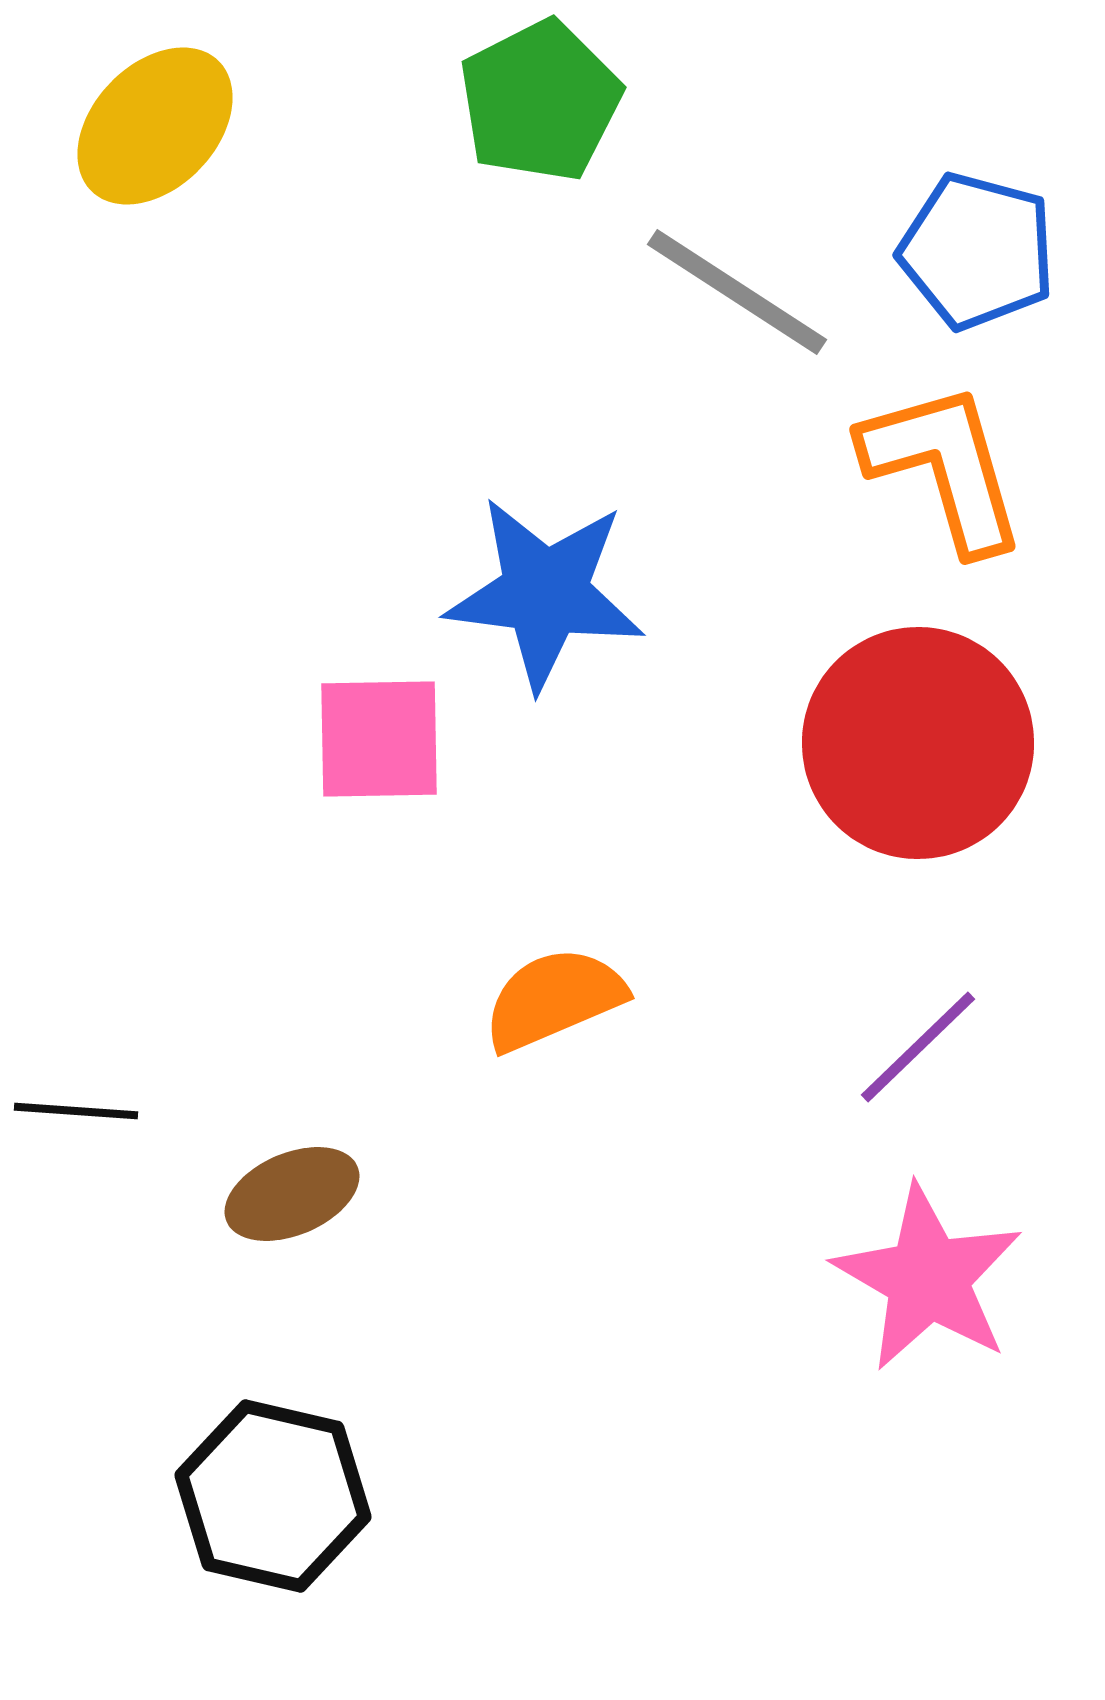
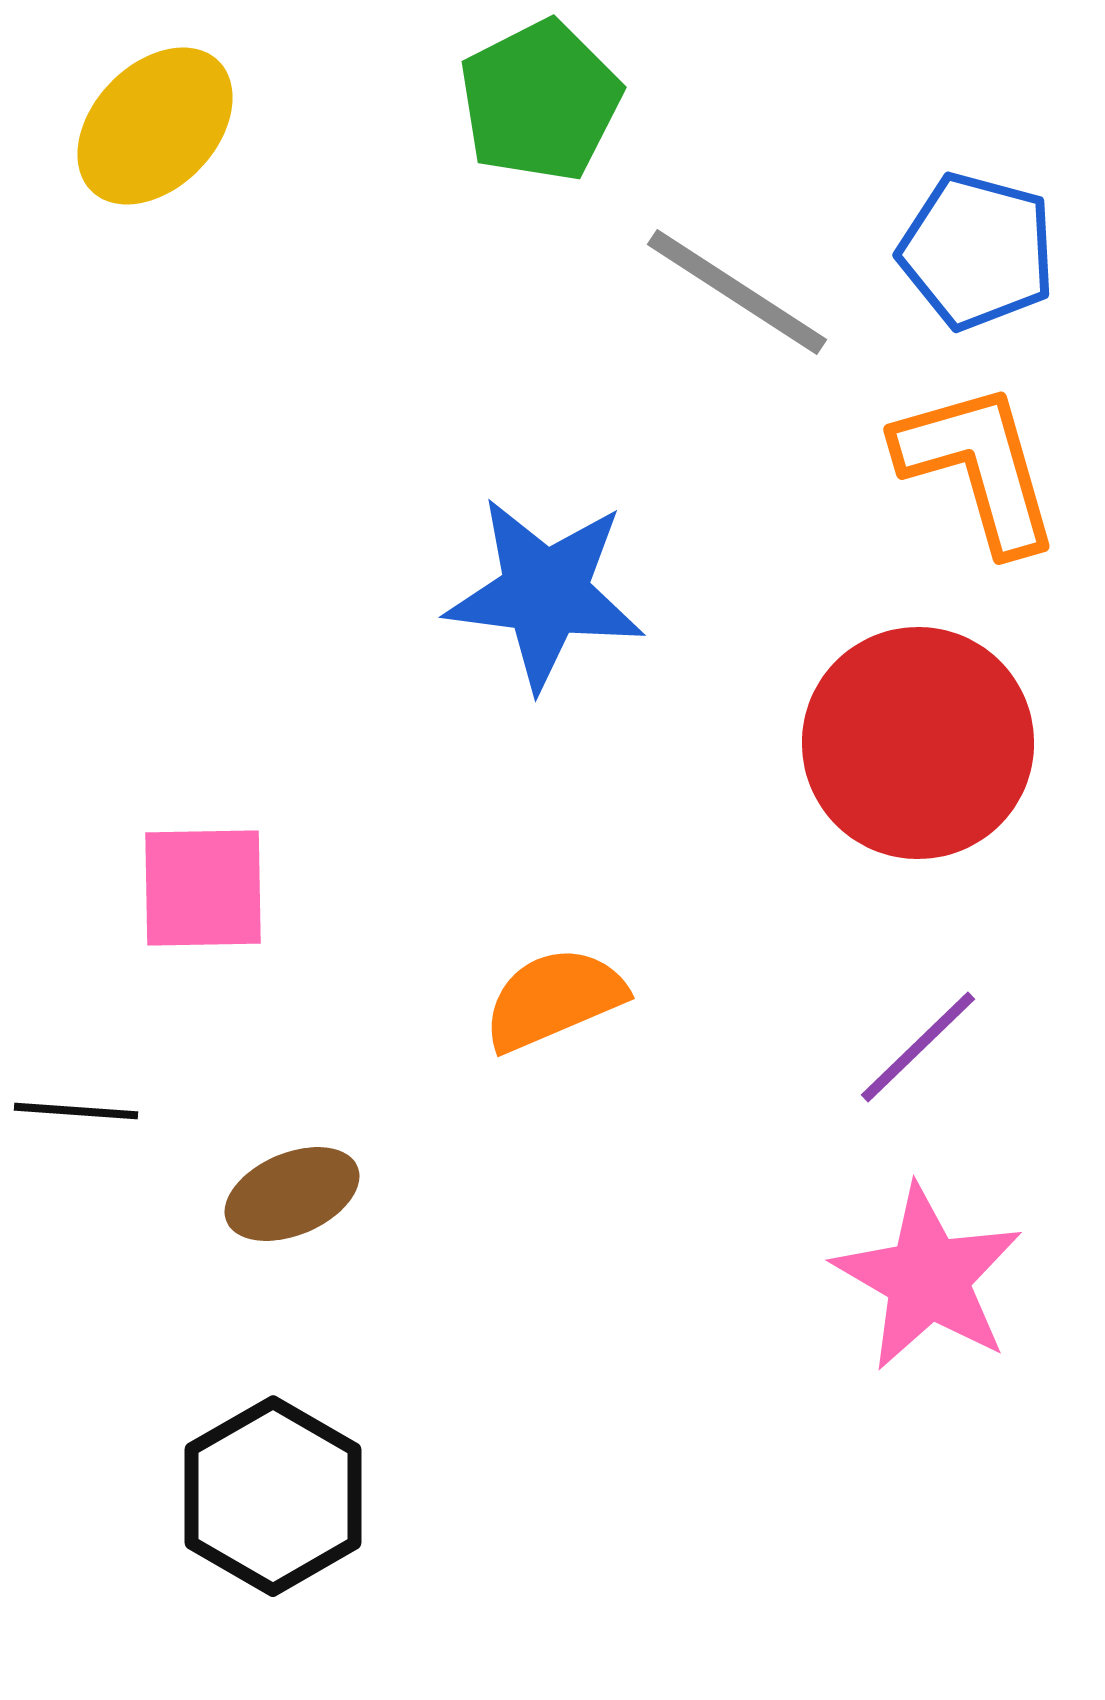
orange L-shape: moved 34 px right
pink square: moved 176 px left, 149 px down
black hexagon: rotated 17 degrees clockwise
